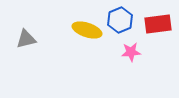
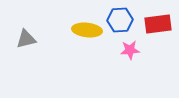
blue hexagon: rotated 20 degrees clockwise
yellow ellipse: rotated 12 degrees counterclockwise
pink star: moved 1 px left, 2 px up
